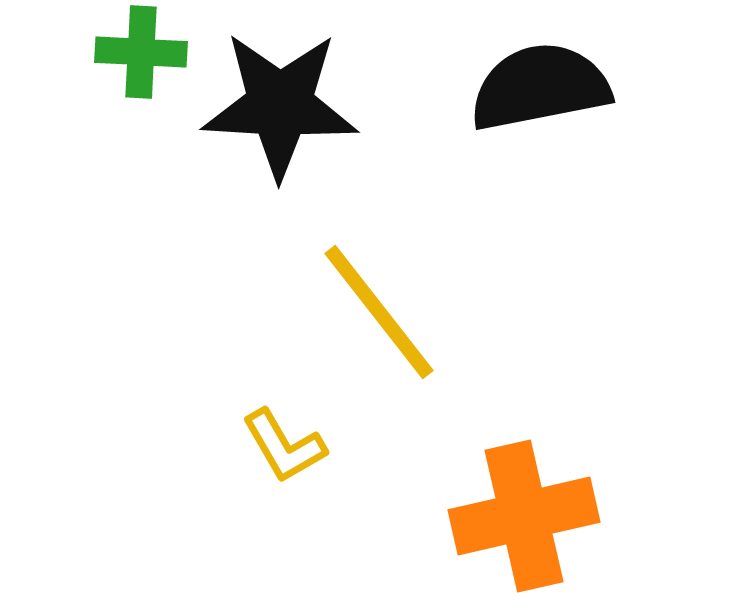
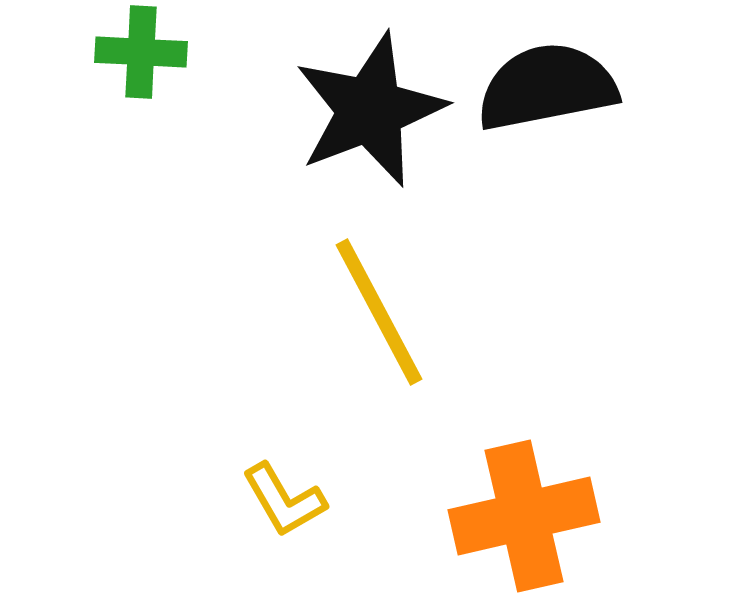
black semicircle: moved 7 px right
black star: moved 90 px right, 5 px down; rotated 24 degrees counterclockwise
yellow line: rotated 10 degrees clockwise
yellow L-shape: moved 54 px down
